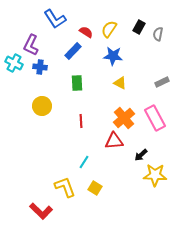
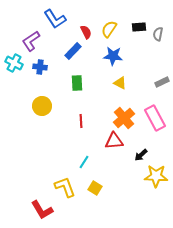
black rectangle: rotated 56 degrees clockwise
red semicircle: rotated 32 degrees clockwise
purple L-shape: moved 4 px up; rotated 30 degrees clockwise
yellow star: moved 1 px right, 1 px down
red L-shape: moved 1 px right, 1 px up; rotated 15 degrees clockwise
